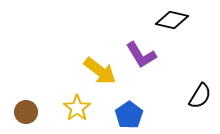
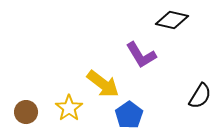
yellow arrow: moved 3 px right, 13 px down
yellow star: moved 8 px left
